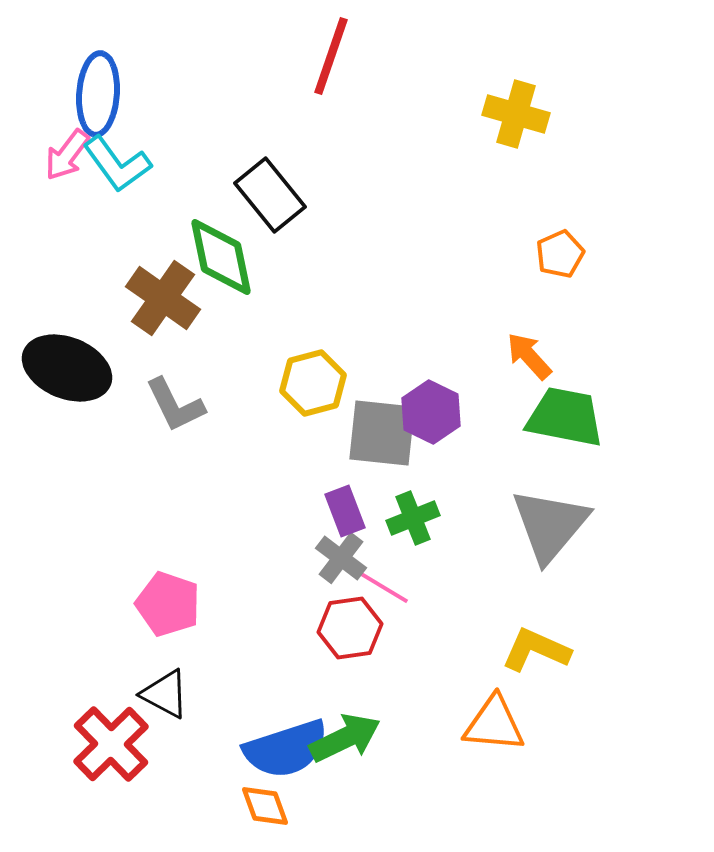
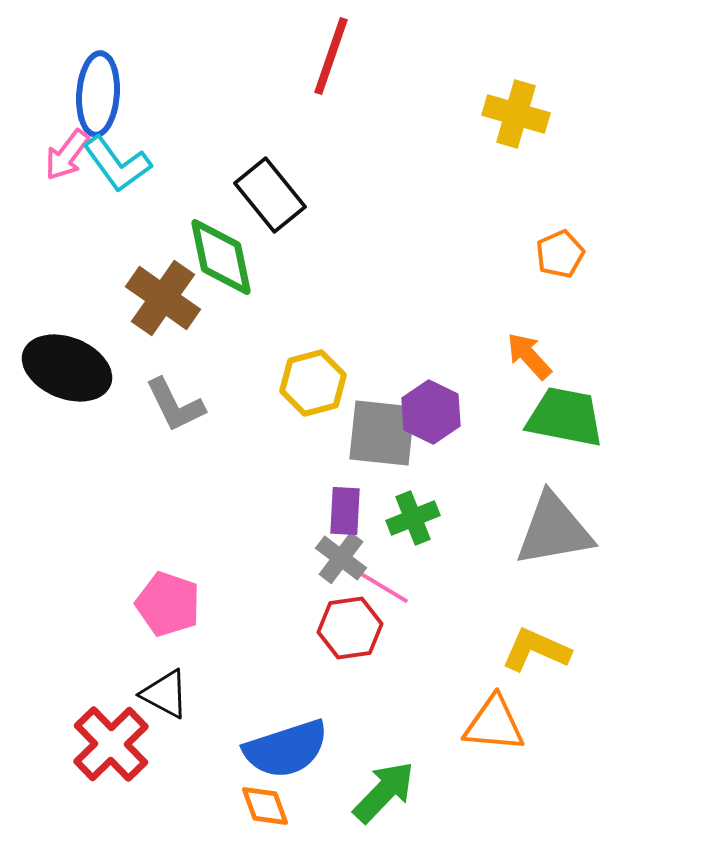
purple rectangle: rotated 24 degrees clockwise
gray triangle: moved 4 px right, 5 px down; rotated 40 degrees clockwise
green arrow: moved 39 px right, 54 px down; rotated 20 degrees counterclockwise
